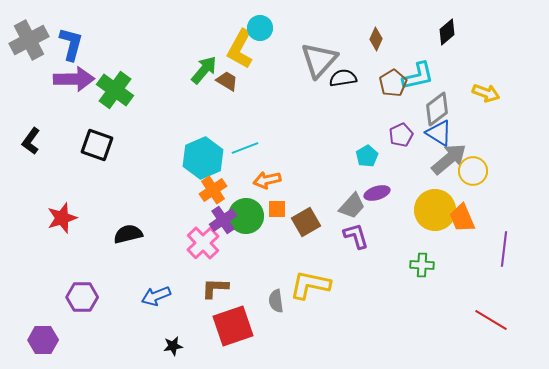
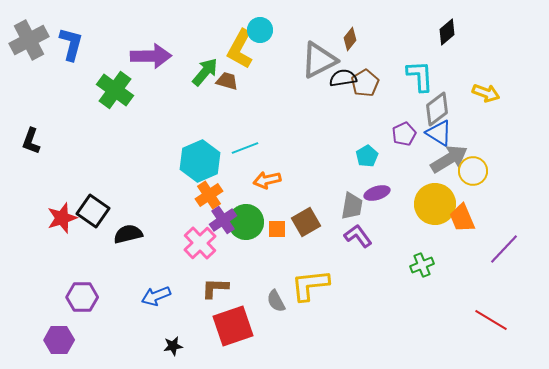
cyan circle at (260, 28): moved 2 px down
brown diamond at (376, 39): moved 26 px left; rotated 15 degrees clockwise
gray triangle at (319, 60): rotated 21 degrees clockwise
green arrow at (204, 70): moved 1 px right, 2 px down
cyan L-shape at (418, 76): moved 2 px right; rotated 80 degrees counterclockwise
purple arrow at (74, 79): moved 77 px right, 23 px up
brown trapezoid at (227, 81): rotated 15 degrees counterclockwise
brown pentagon at (393, 83): moved 28 px left
purple pentagon at (401, 135): moved 3 px right, 1 px up
black L-shape at (31, 141): rotated 16 degrees counterclockwise
black square at (97, 145): moved 4 px left, 66 px down; rotated 16 degrees clockwise
cyan hexagon at (203, 158): moved 3 px left, 3 px down
gray arrow at (449, 159): rotated 9 degrees clockwise
orange cross at (213, 190): moved 4 px left, 5 px down
gray trapezoid at (352, 206): rotated 32 degrees counterclockwise
orange square at (277, 209): moved 20 px down
yellow circle at (435, 210): moved 6 px up
green circle at (246, 216): moved 6 px down
purple L-shape at (356, 236): moved 2 px right; rotated 20 degrees counterclockwise
pink cross at (203, 243): moved 3 px left
purple line at (504, 249): rotated 36 degrees clockwise
green cross at (422, 265): rotated 25 degrees counterclockwise
yellow L-shape at (310, 285): rotated 18 degrees counterclockwise
gray semicircle at (276, 301): rotated 20 degrees counterclockwise
purple hexagon at (43, 340): moved 16 px right
